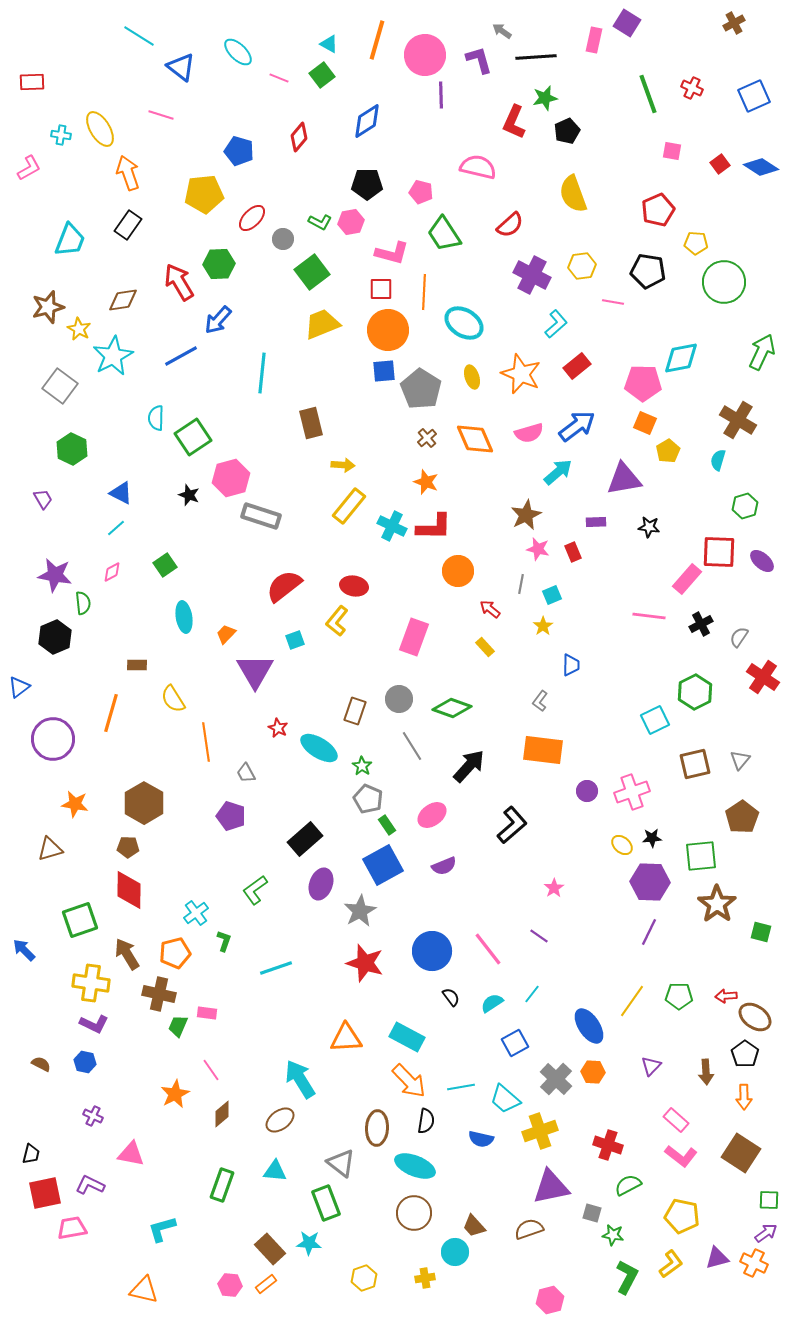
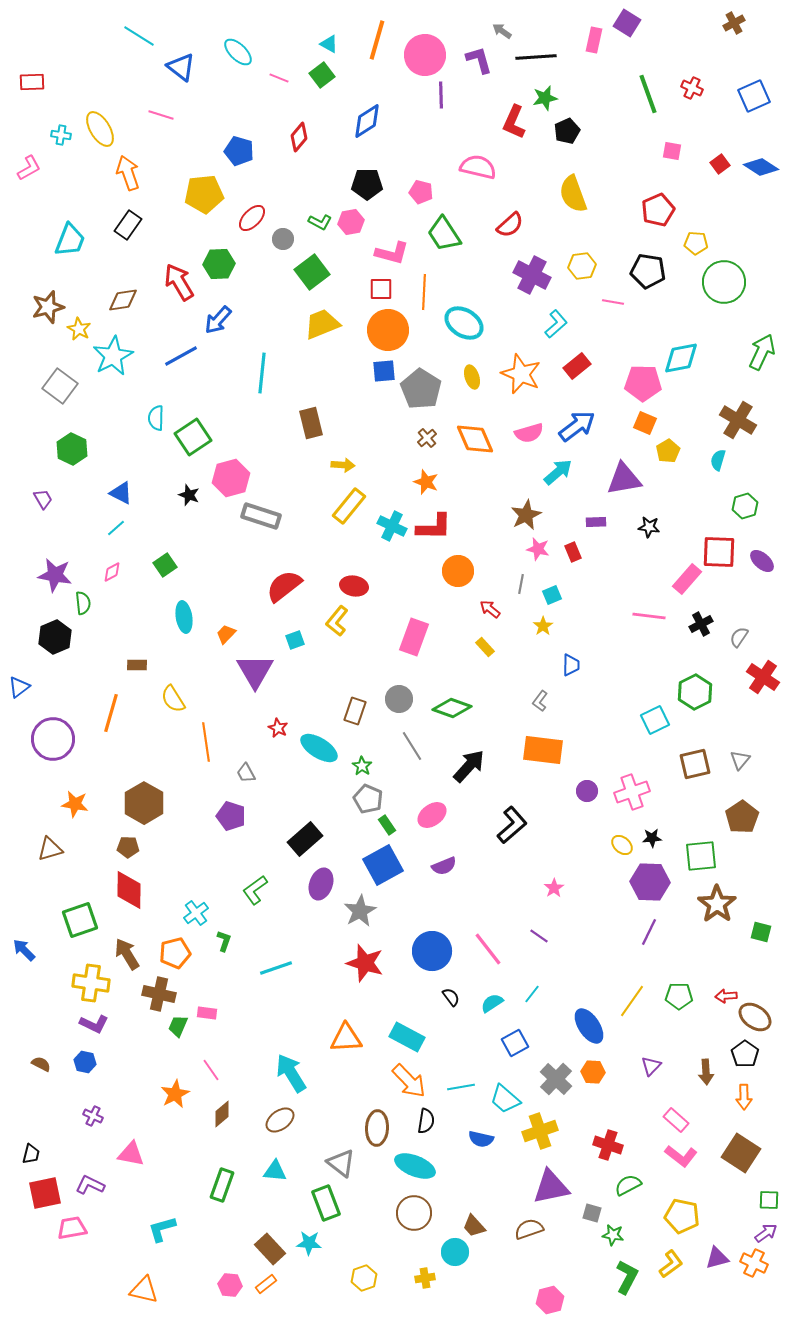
cyan arrow at (300, 1079): moved 9 px left, 6 px up
